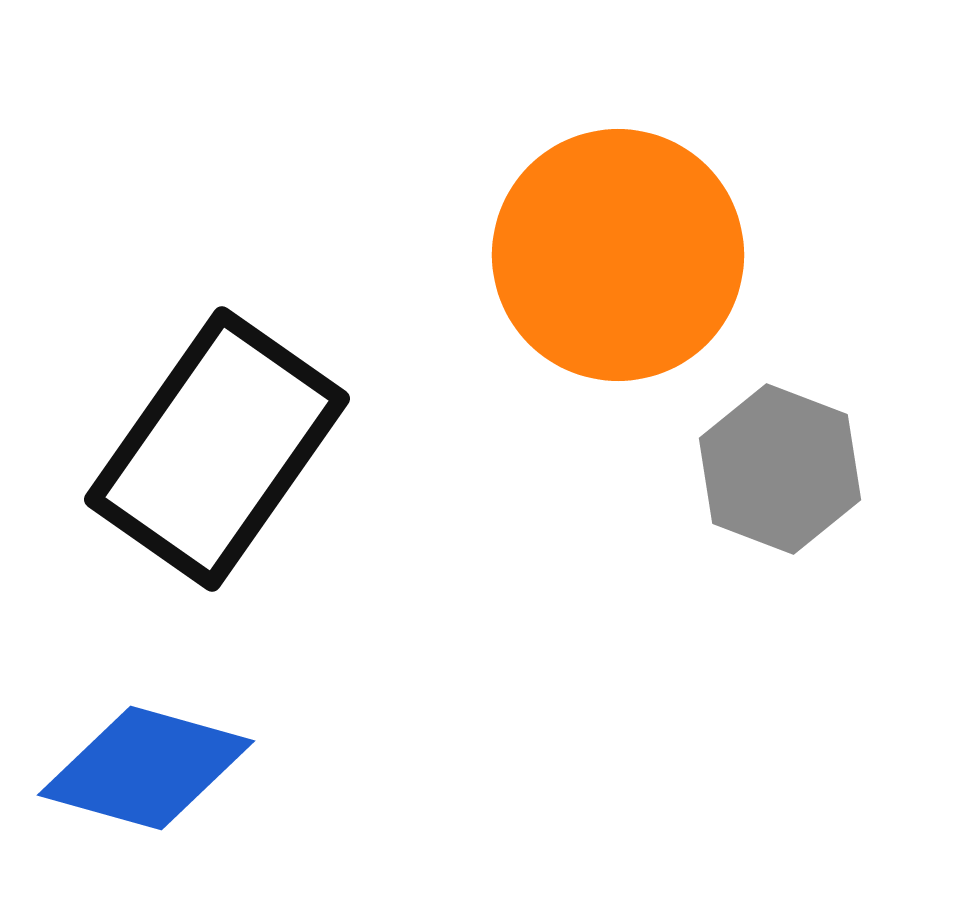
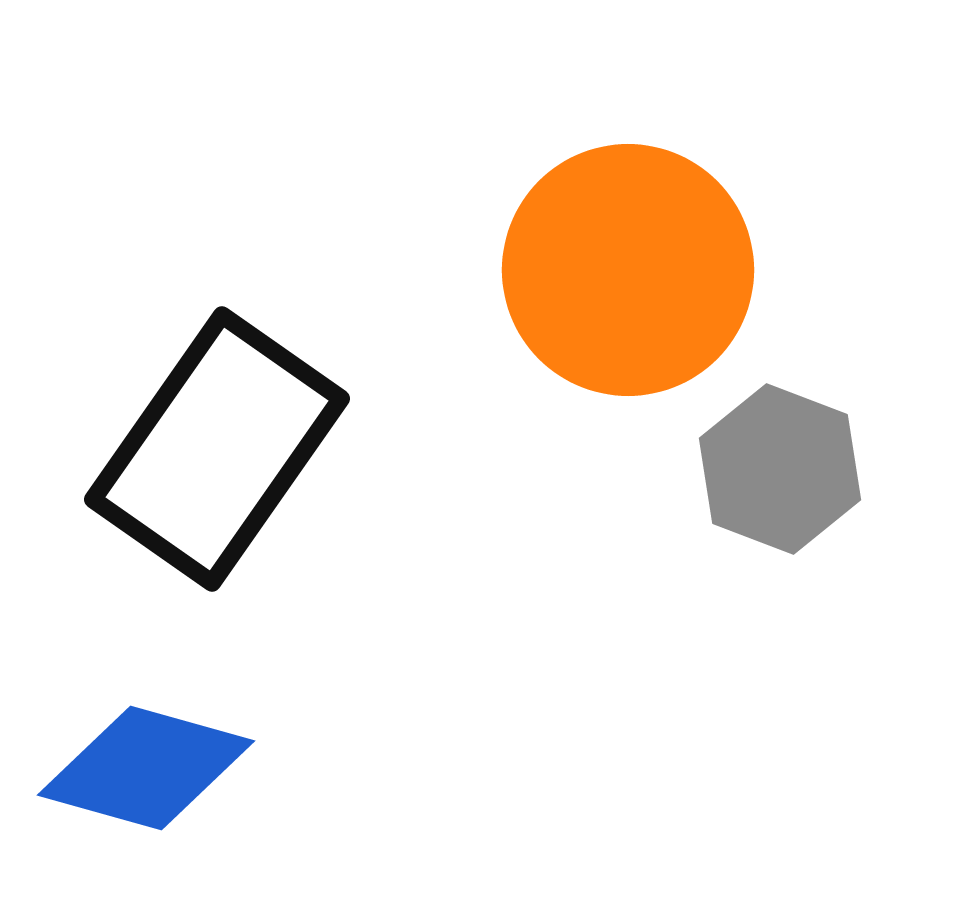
orange circle: moved 10 px right, 15 px down
